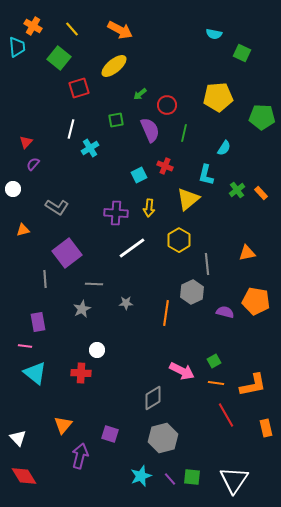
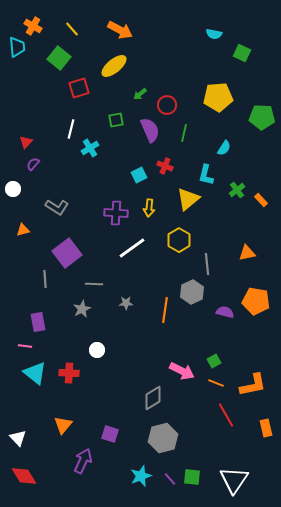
orange rectangle at (261, 193): moved 7 px down
orange line at (166, 313): moved 1 px left, 3 px up
red cross at (81, 373): moved 12 px left
orange line at (216, 383): rotated 14 degrees clockwise
purple arrow at (80, 456): moved 3 px right, 5 px down; rotated 10 degrees clockwise
